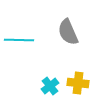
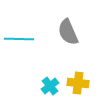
cyan line: moved 1 px up
